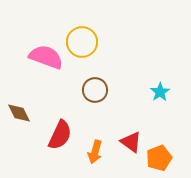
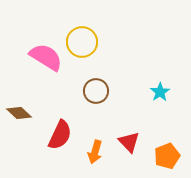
pink semicircle: rotated 12 degrees clockwise
brown circle: moved 1 px right, 1 px down
brown diamond: rotated 20 degrees counterclockwise
red triangle: moved 2 px left; rotated 10 degrees clockwise
orange pentagon: moved 8 px right, 2 px up
